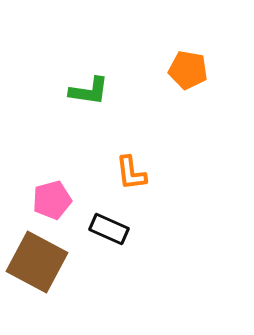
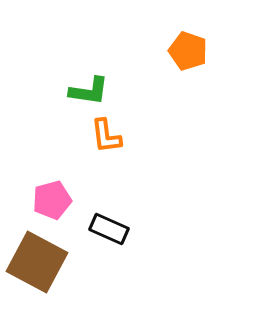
orange pentagon: moved 19 px up; rotated 9 degrees clockwise
orange L-shape: moved 25 px left, 37 px up
